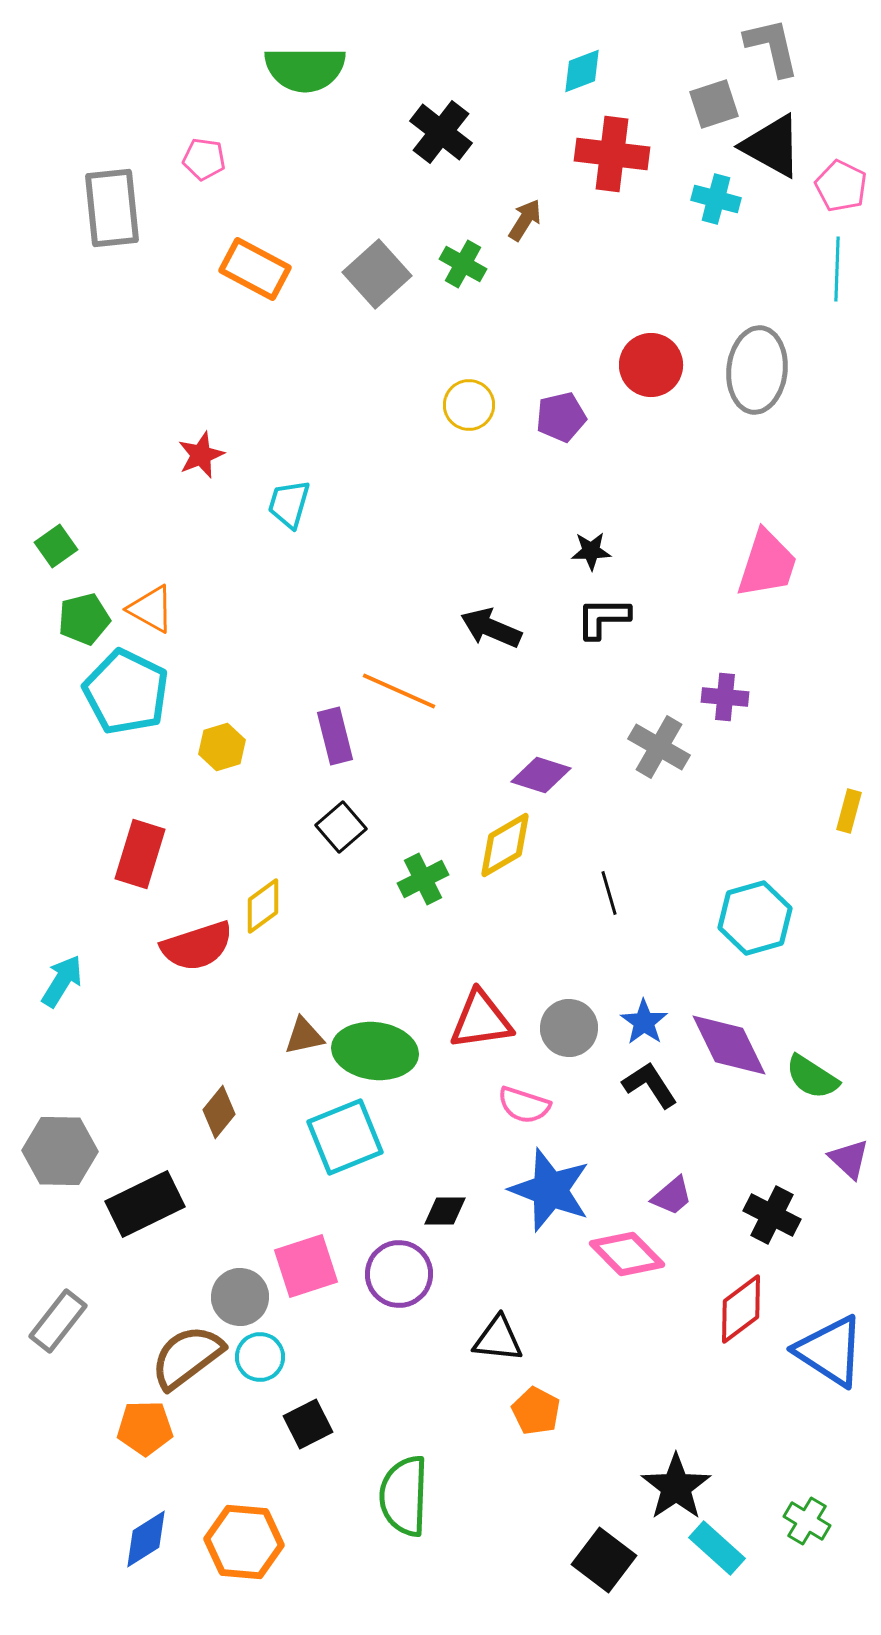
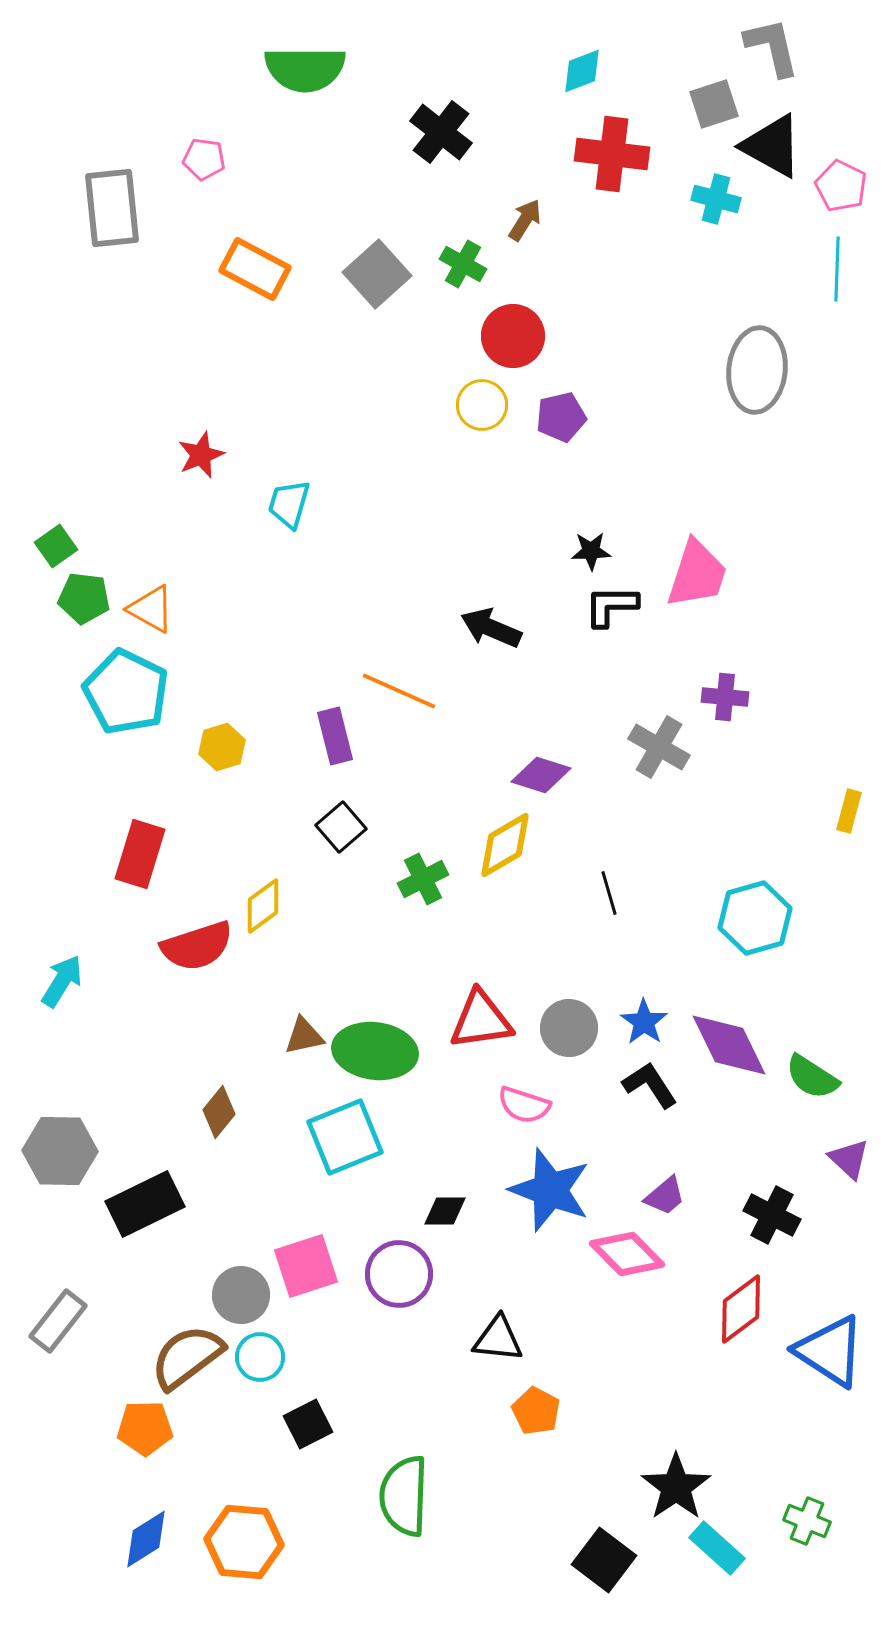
red circle at (651, 365): moved 138 px left, 29 px up
yellow circle at (469, 405): moved 13 px right
pink trapezoid at (767, 564): moved 70 px left, 10 px down
black L-shape at (603, 618): moved 8 px right, 12 px up
green pentagon at (84, 619): moved 21 px up; rotated 21 degrees clockwise
purple trapezoid at (672, 1196): moved 7 px left
gray circle at (240, 1297): moved 1 px right, 2 px up
green cross at (807, 1521): rotated 9 degrees counterclockwise
